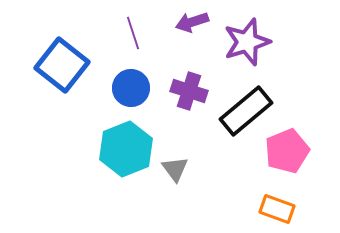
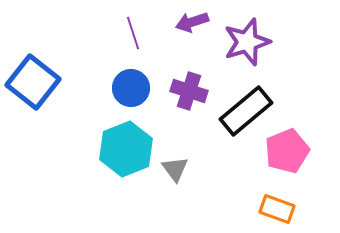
blue square: moved 29 px left, 17 px down
